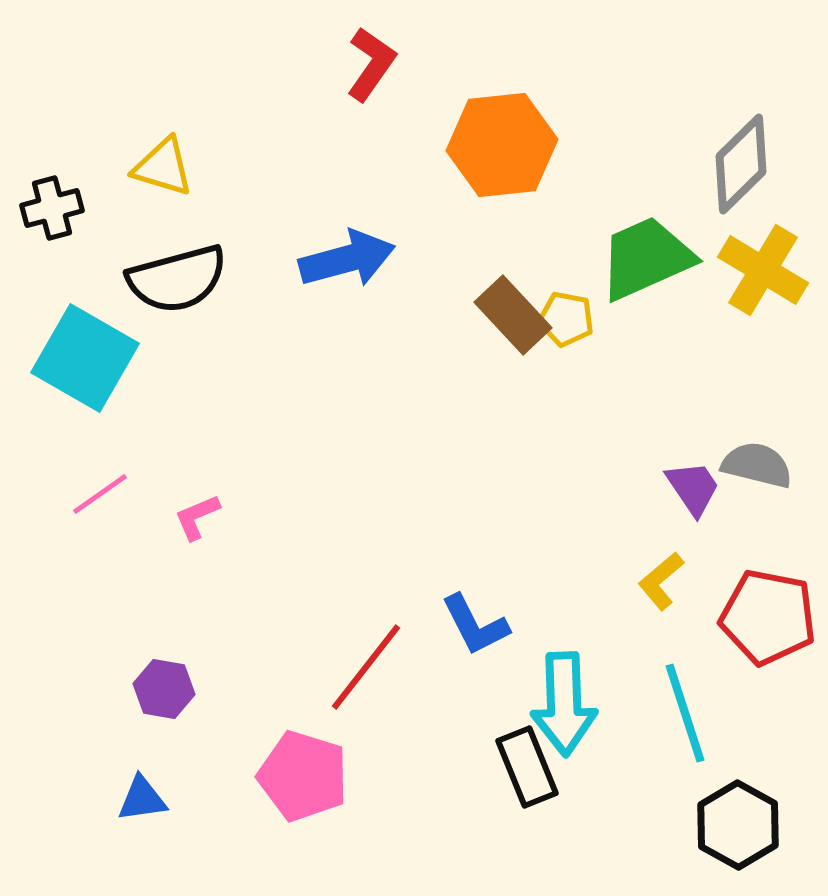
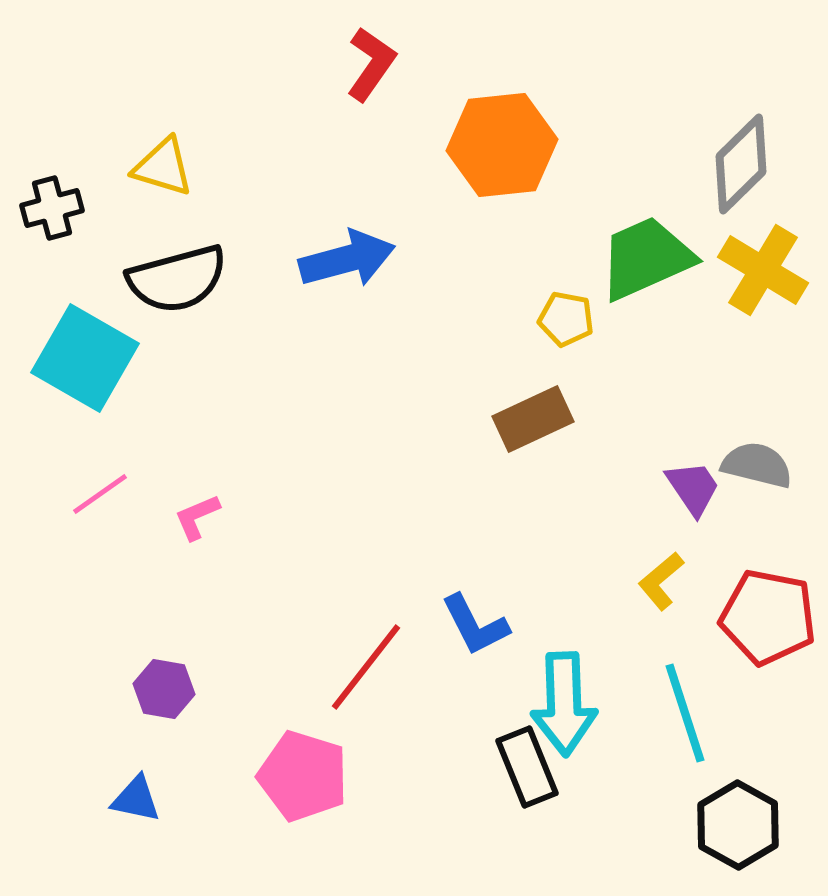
brown rectangle: moved 20 px right, 104 px down; rotated 72 degrees counterclockwise
blue triangle: moved 6 px left; rotated 20 degrees clockwise
